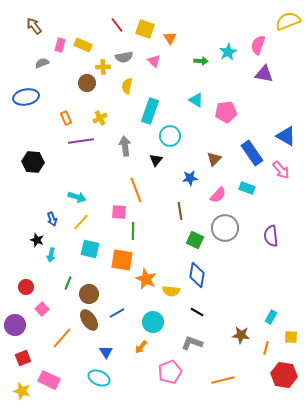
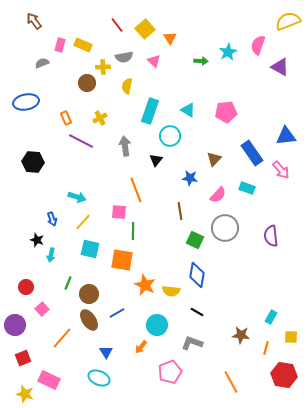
brown arrow at (34, 26): moved 5 px up
yellow square at (145, 29): rotated 30 degrees clockwise
purple triangle at (264, 74): moved 16 px right, 7 px up; rotated 18 degrees clockwise
blue ellipse at (26, 97): moved 5 px down
cyan triangle at (196, 100): moved 8 px left, 10 px down
blue triangle at (286, 136): rotated 35 degrees counterclockwise
purple line at (81, 141): rotated 35 degrees clockwise
blue star at (190, 178): rotated 14 degrees clockwise
yellow line at (81, 222): moved 2 px right
orange star at (146, 279): moved 1 px left, 6 px down
cyan circle at (153, 322): moved 4 px right, 3 px down
orange line at (223, 380): moved 8 px right, 2 px down; rotated 75 degrees clockwise
yellow star at (22, 391): moved 3 px right, 3 px down
